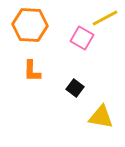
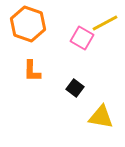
yellow line: moved 5 px down
orange hexagon: moved 2 px left, 1 px up; rotated 16 degrees clockwise
